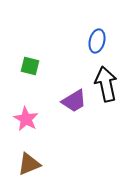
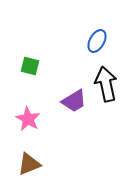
blue ellipse: rotated 15 degrees clockwise
pink star: moved 2 px right
